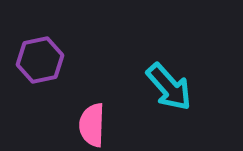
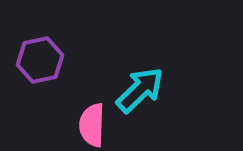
cyan arrow: moved 29 px left, 3 px down; rotated 92 degrees counterclockwise
